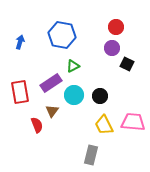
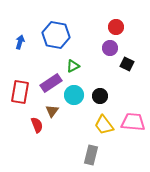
blue hexagon: moved 6 px left
purple circle: moved 2 px left
red rectangle: rotated 20 degrees clockwise
yellow trapezoid: rotated 10 degrees counterclockwise
